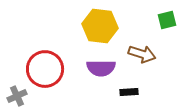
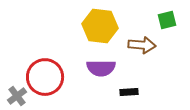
brown arrow: moved 9 px up; rotated 12 degrees counterclockwise
red circle: moved 8 px down
gray cross: rotated 12 degrees counterclockwise
